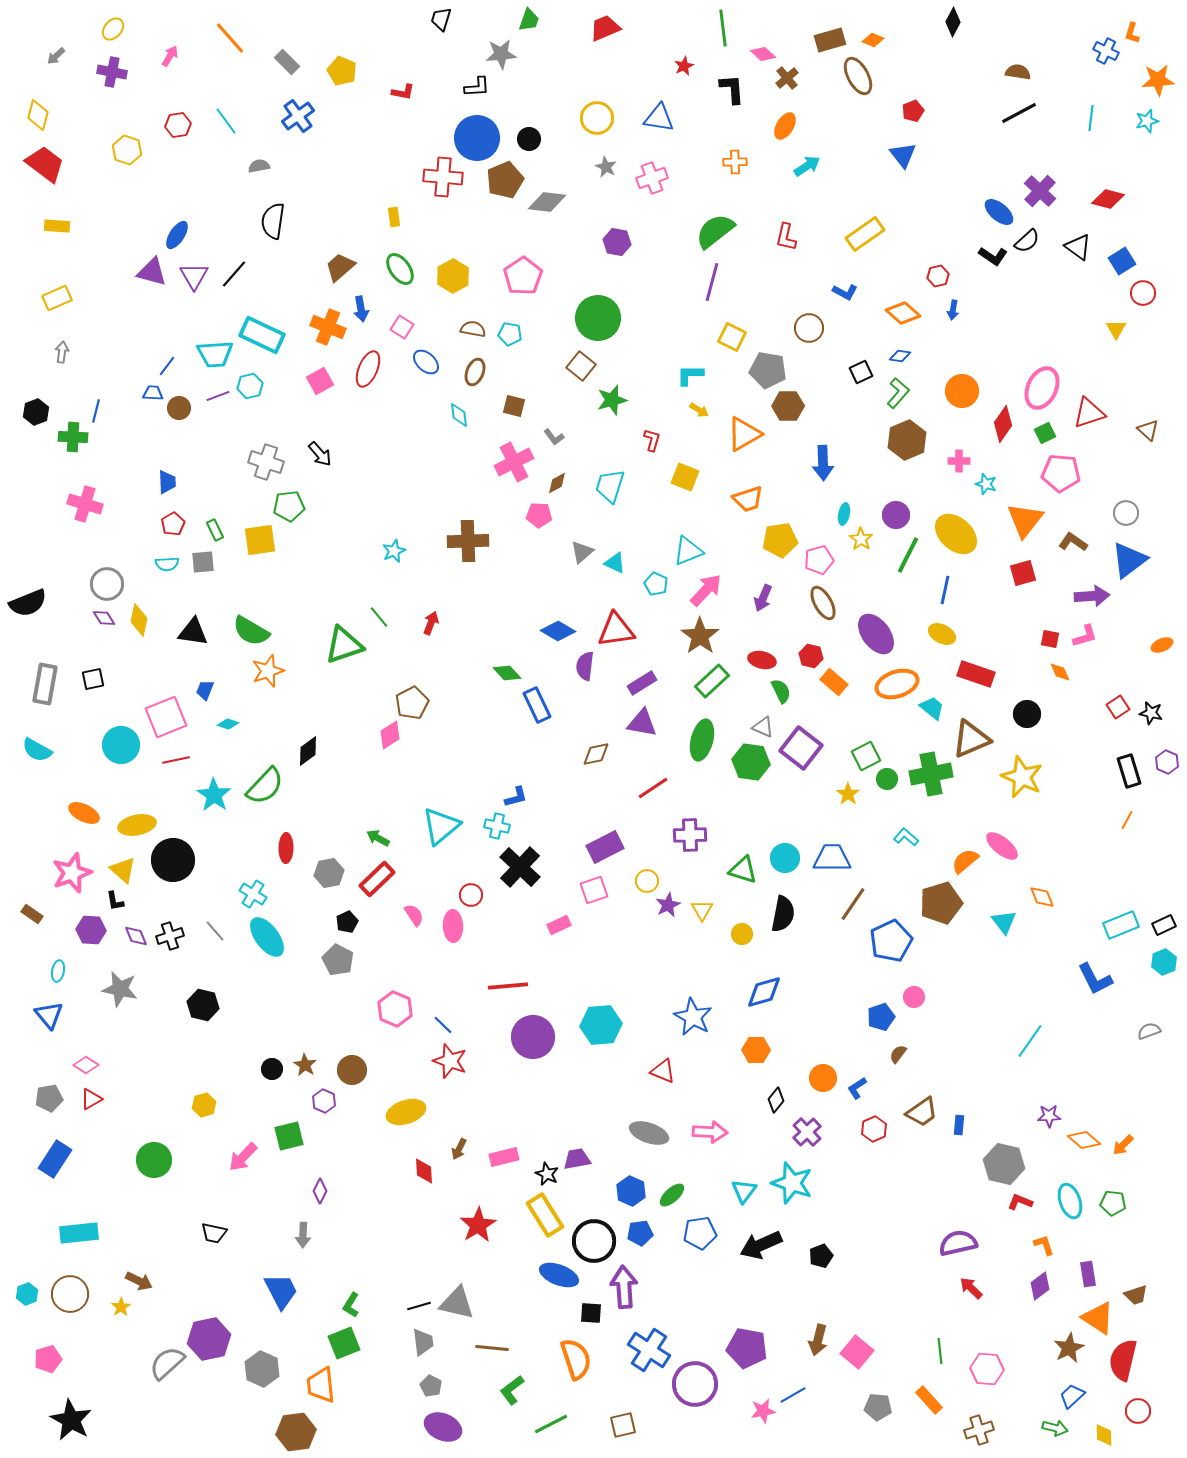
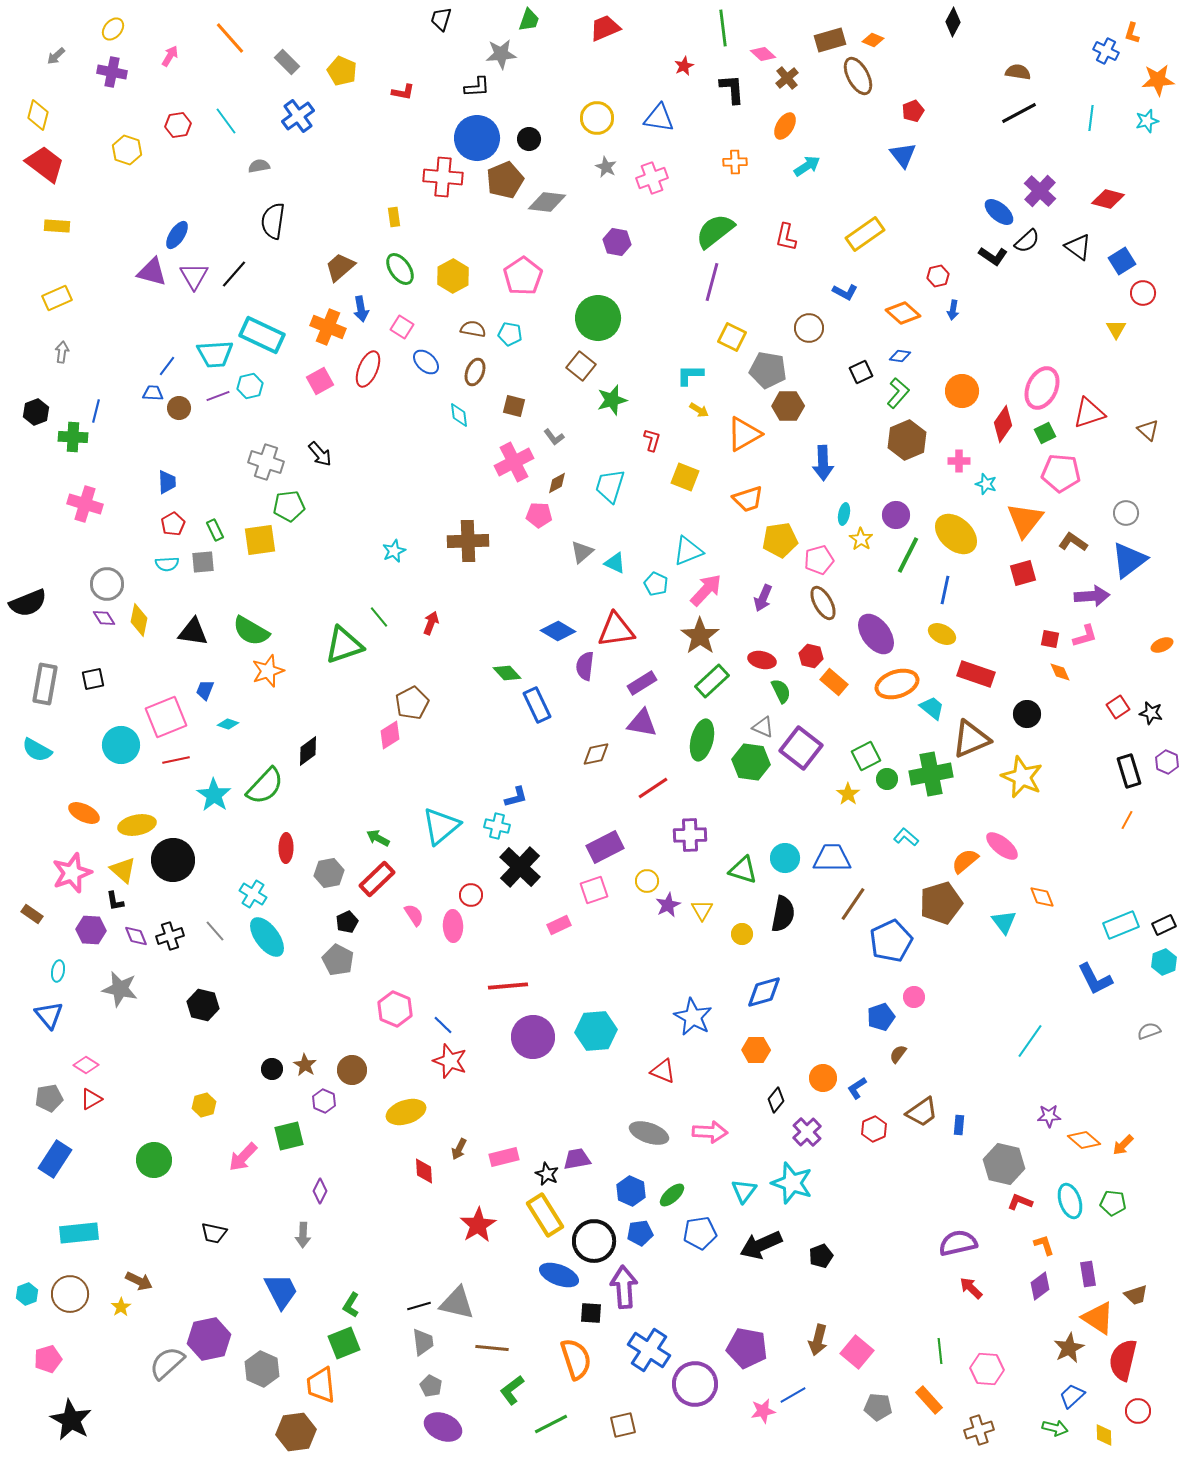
cyan hexagon at (601, 1025): moved 5 px left, 6 px down
